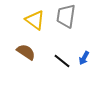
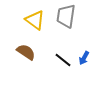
black line: moved 1 px right, 1 px up
